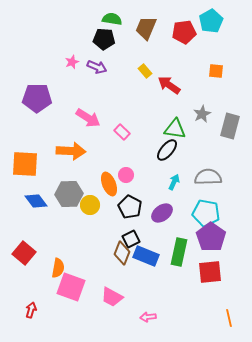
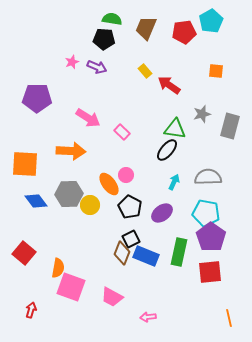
gray star at (202, 114): rotated 12 degrees clockwise
orange ellipse at (109, 184): rotated 15 degrees counterclockwise
